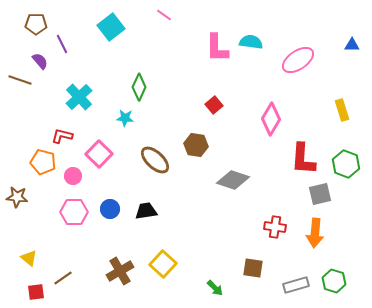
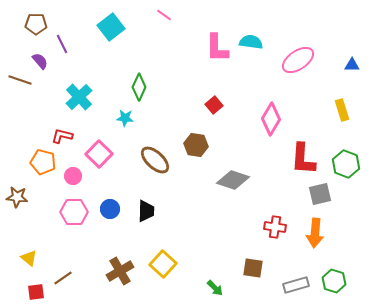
blue triangle at (352, 45): moved 20 px down
black trapezoid at (146, 211): rotated 100 degrees clockwise
